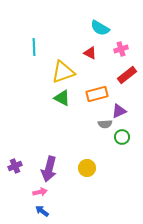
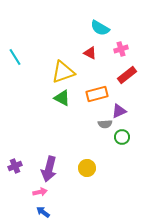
cyan line: moved 19 px left, 10 px down; rotated 30 degrees counterclockwise
blue arrow: moved 1 px right, 1 px down
